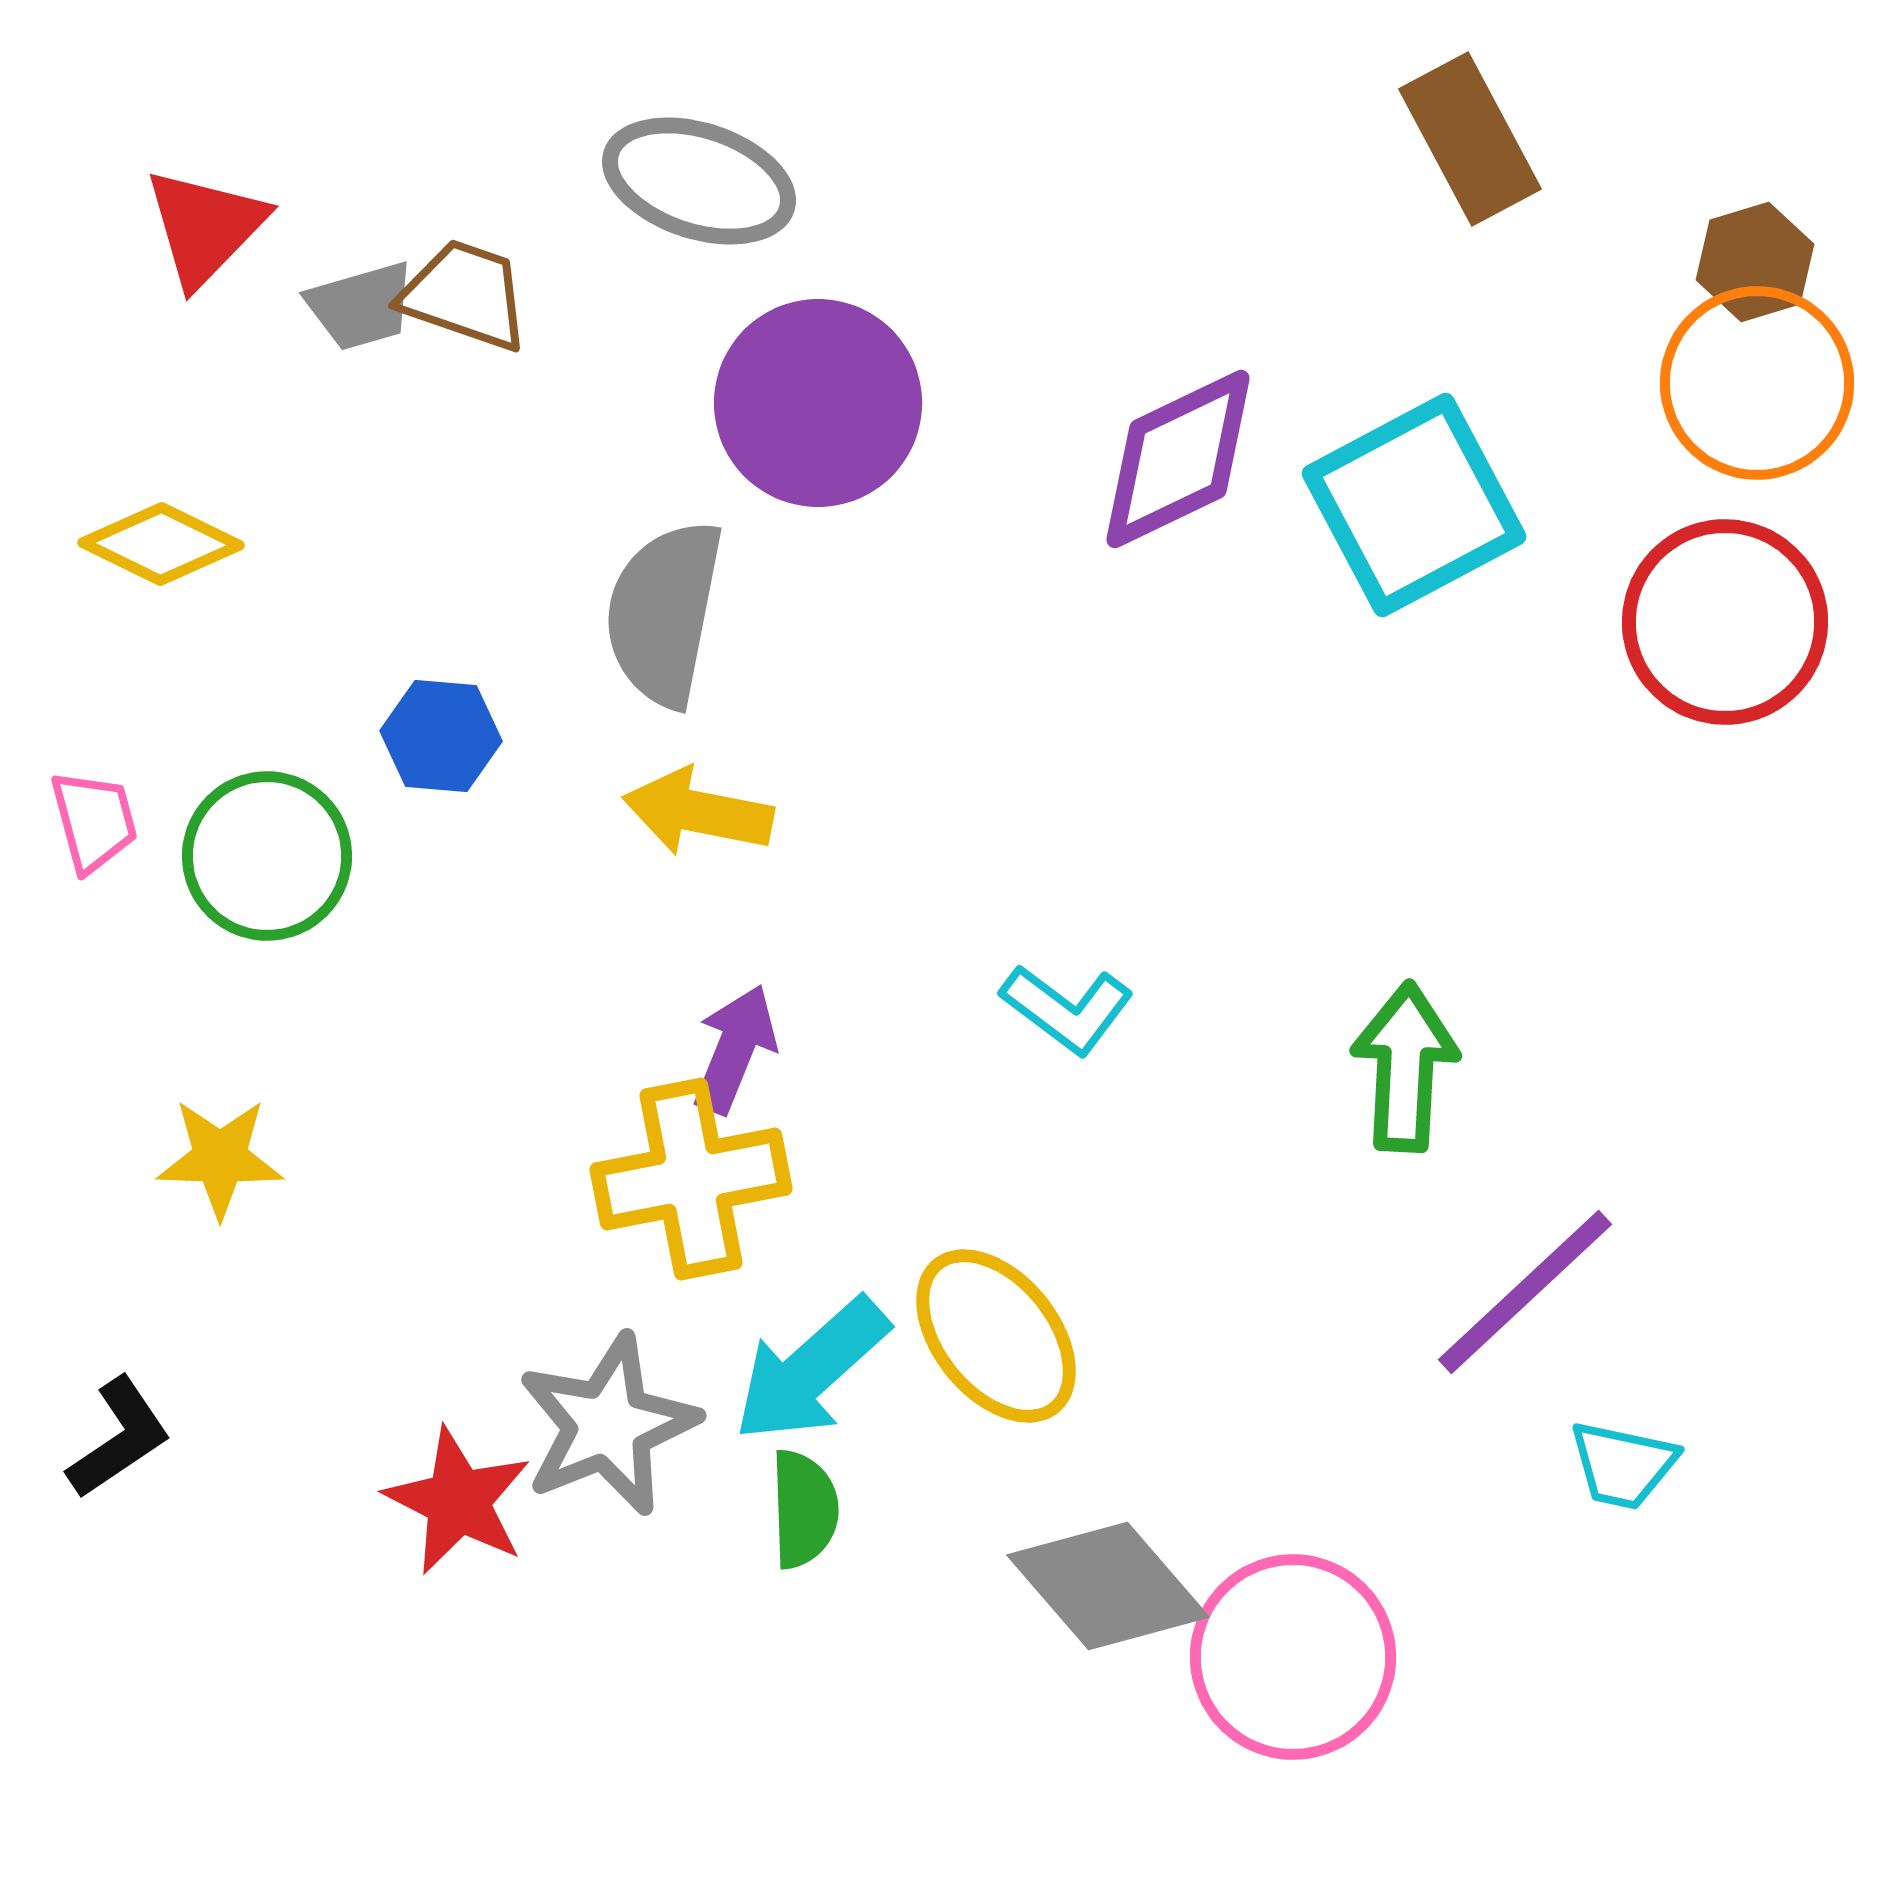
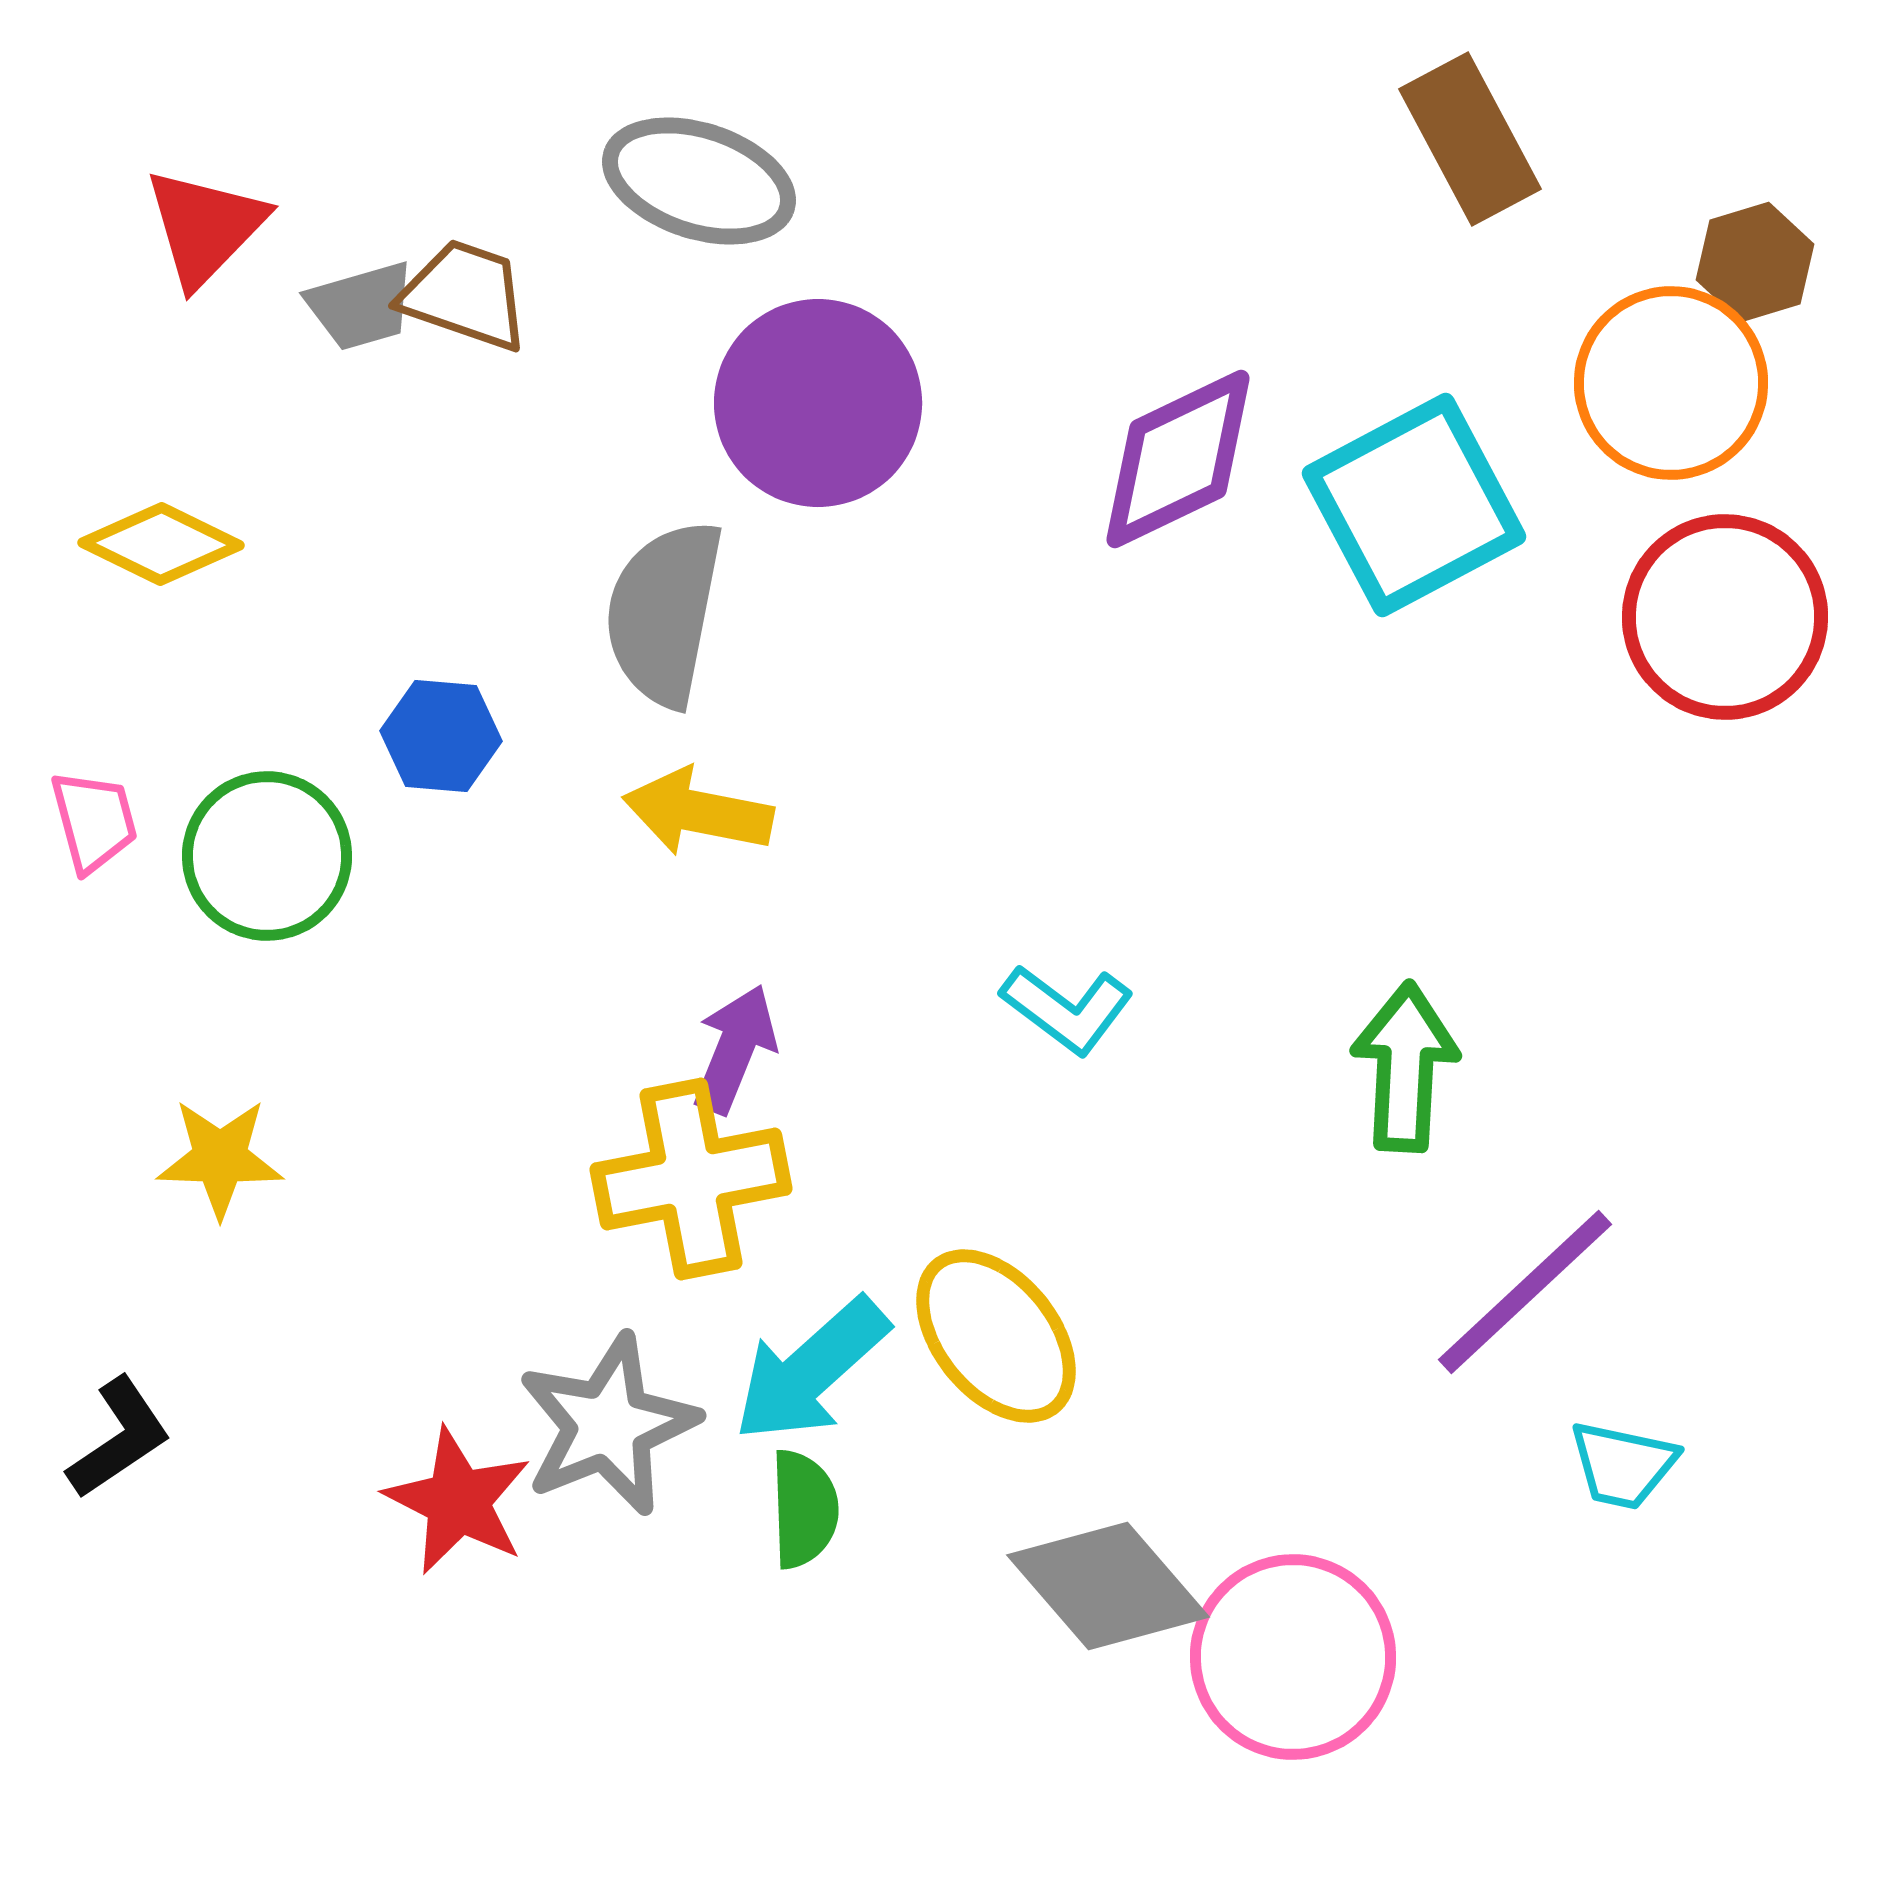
orange circle: moved 86 px left
red circle: moved 5 px up
